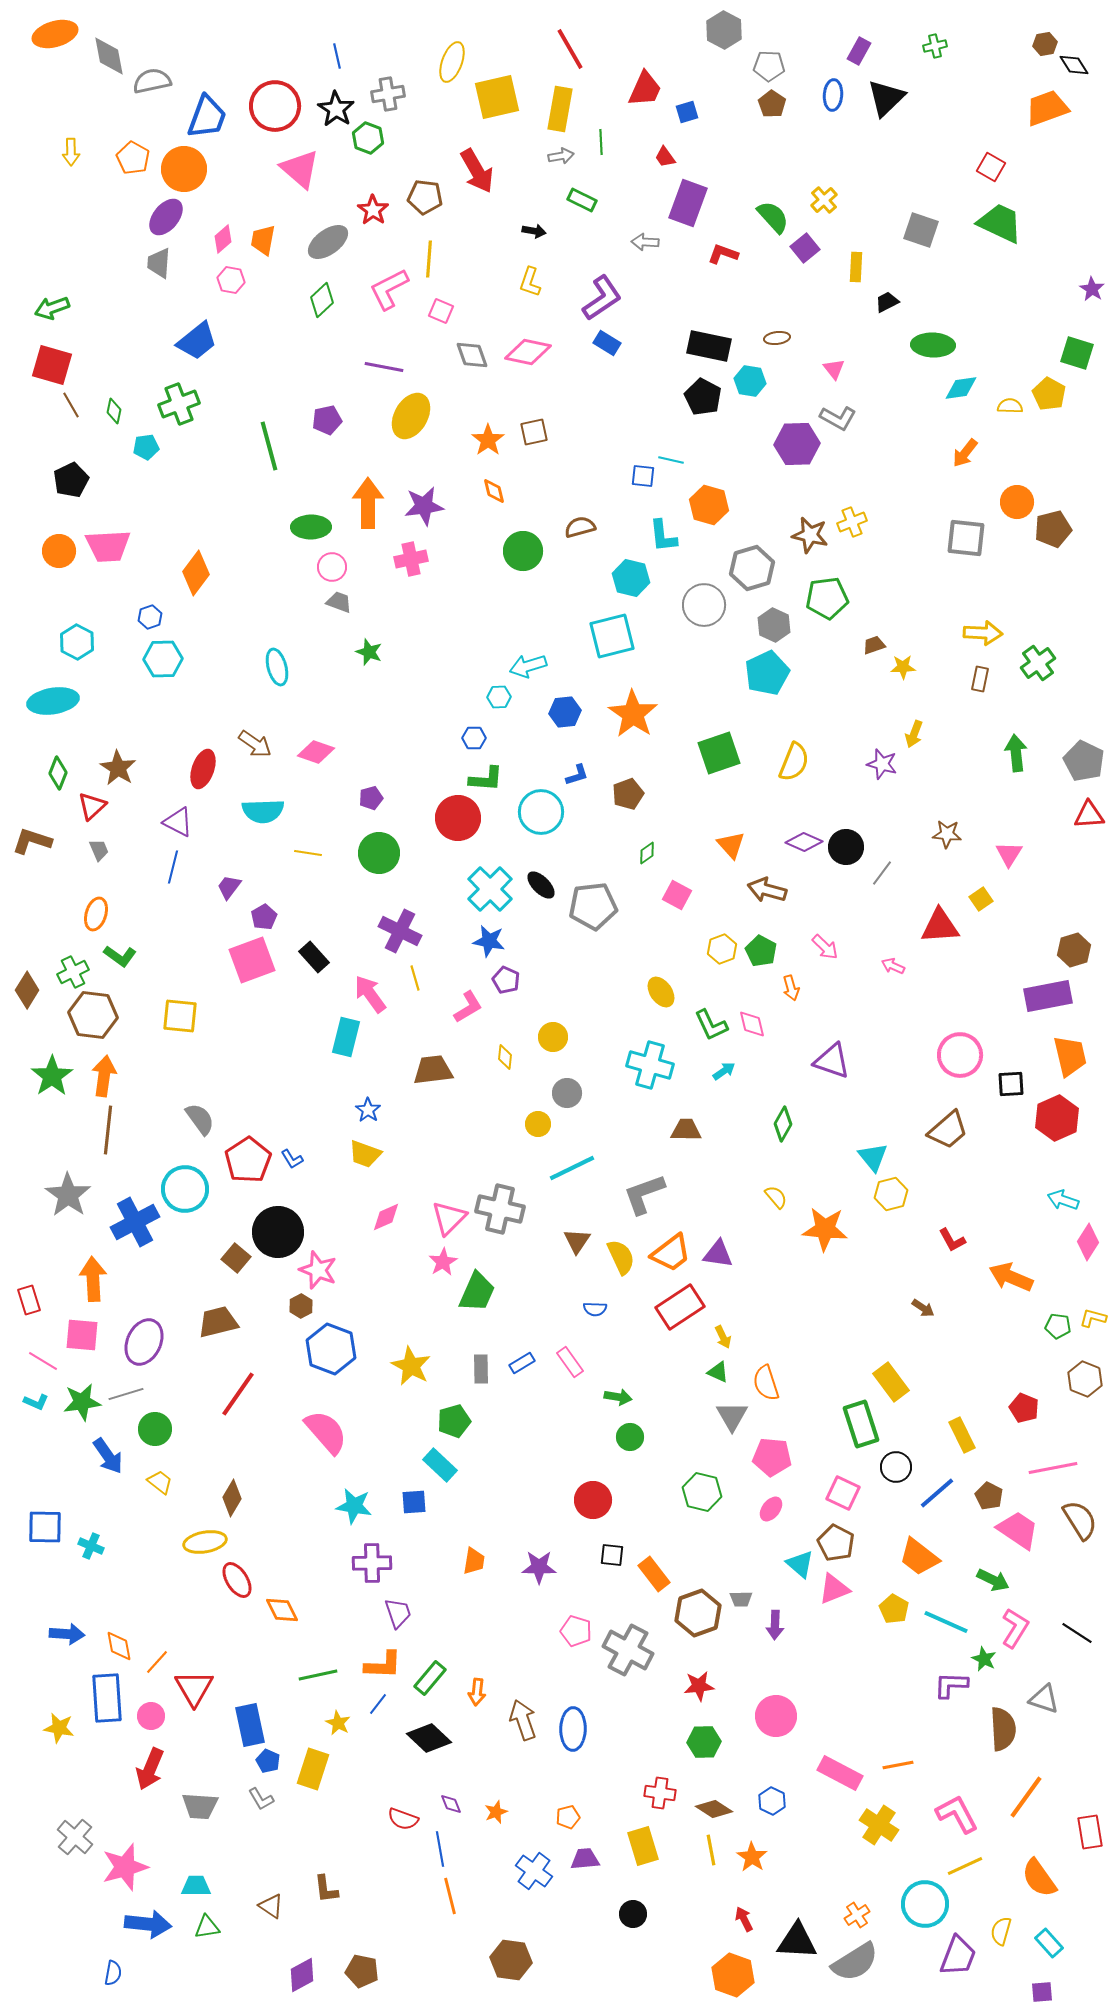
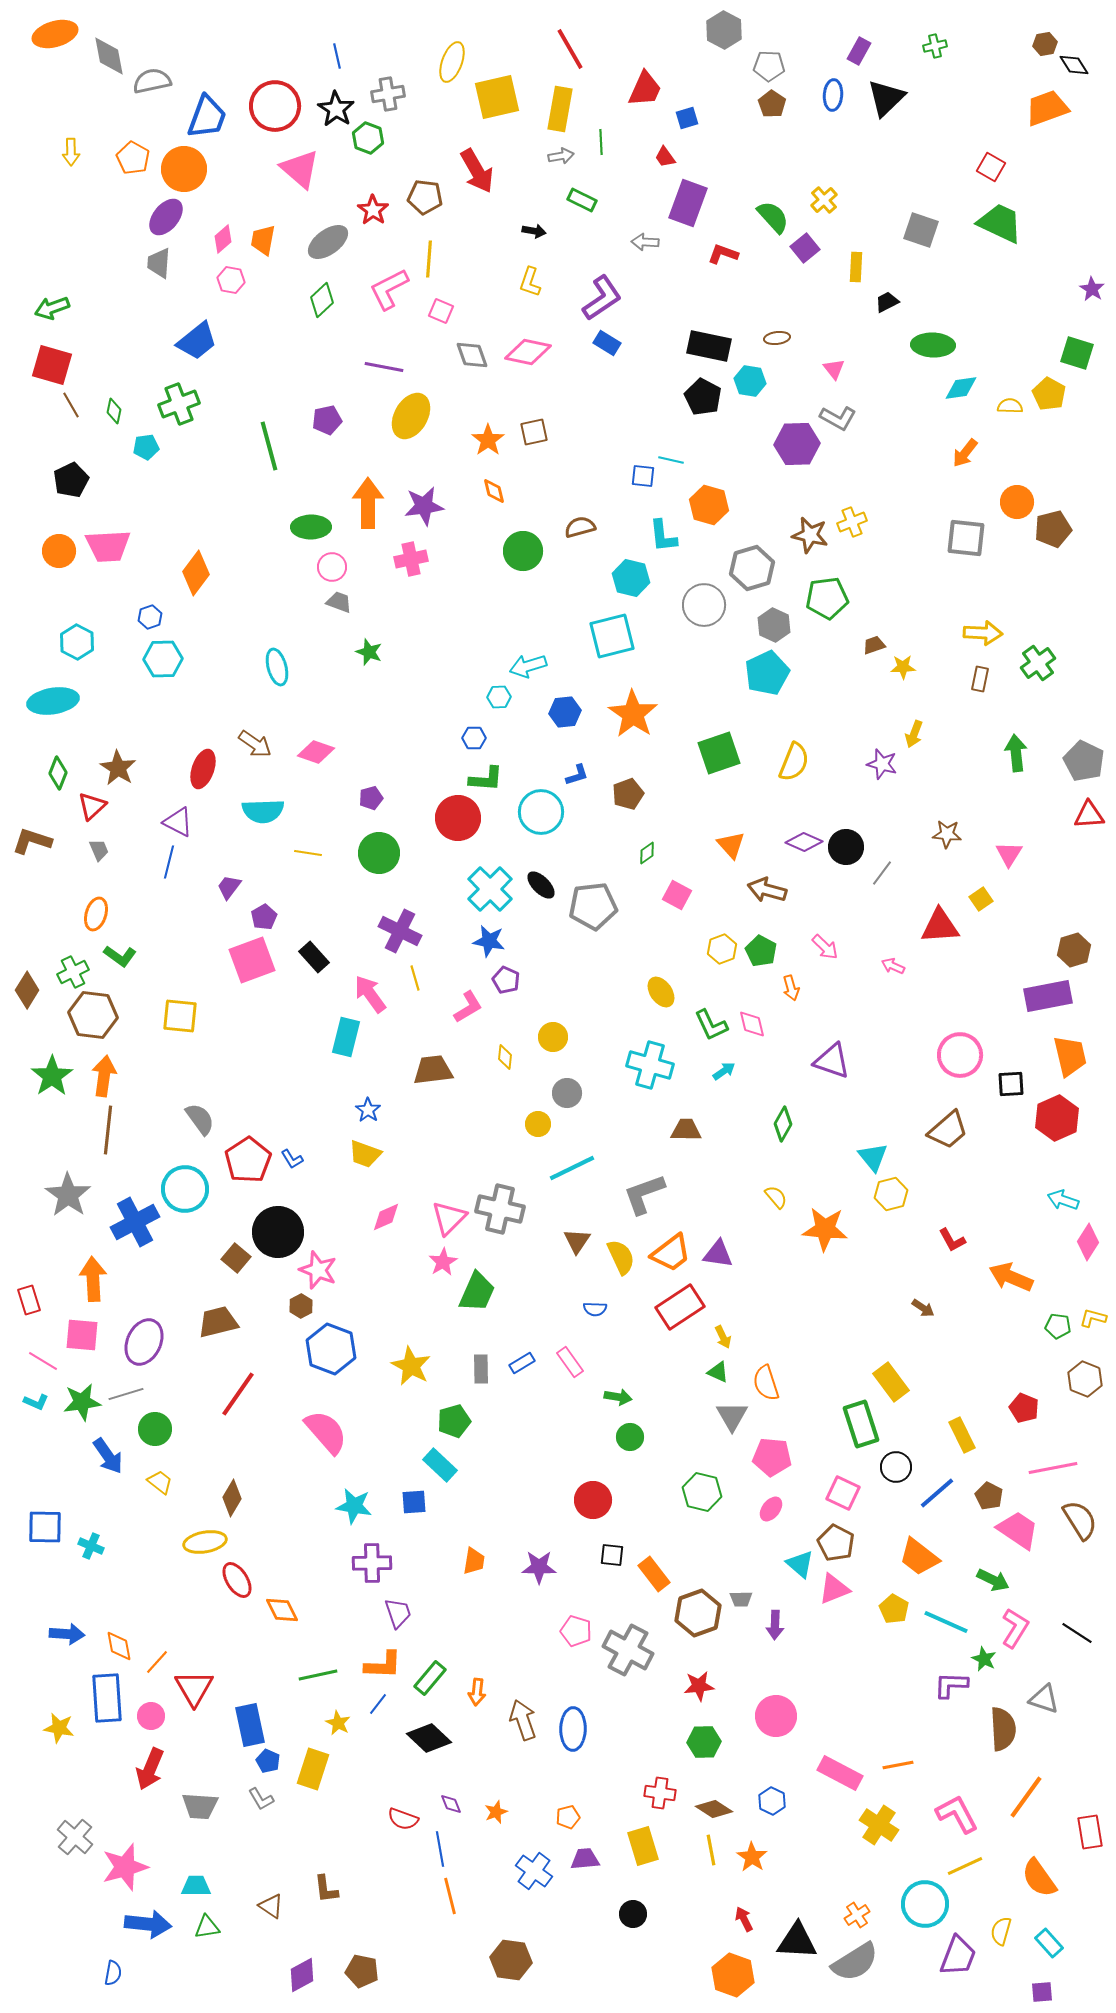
blue square at (687, 112): moved 6 px down
blue line at (173, 867): moved 4 px left, 5 px up
